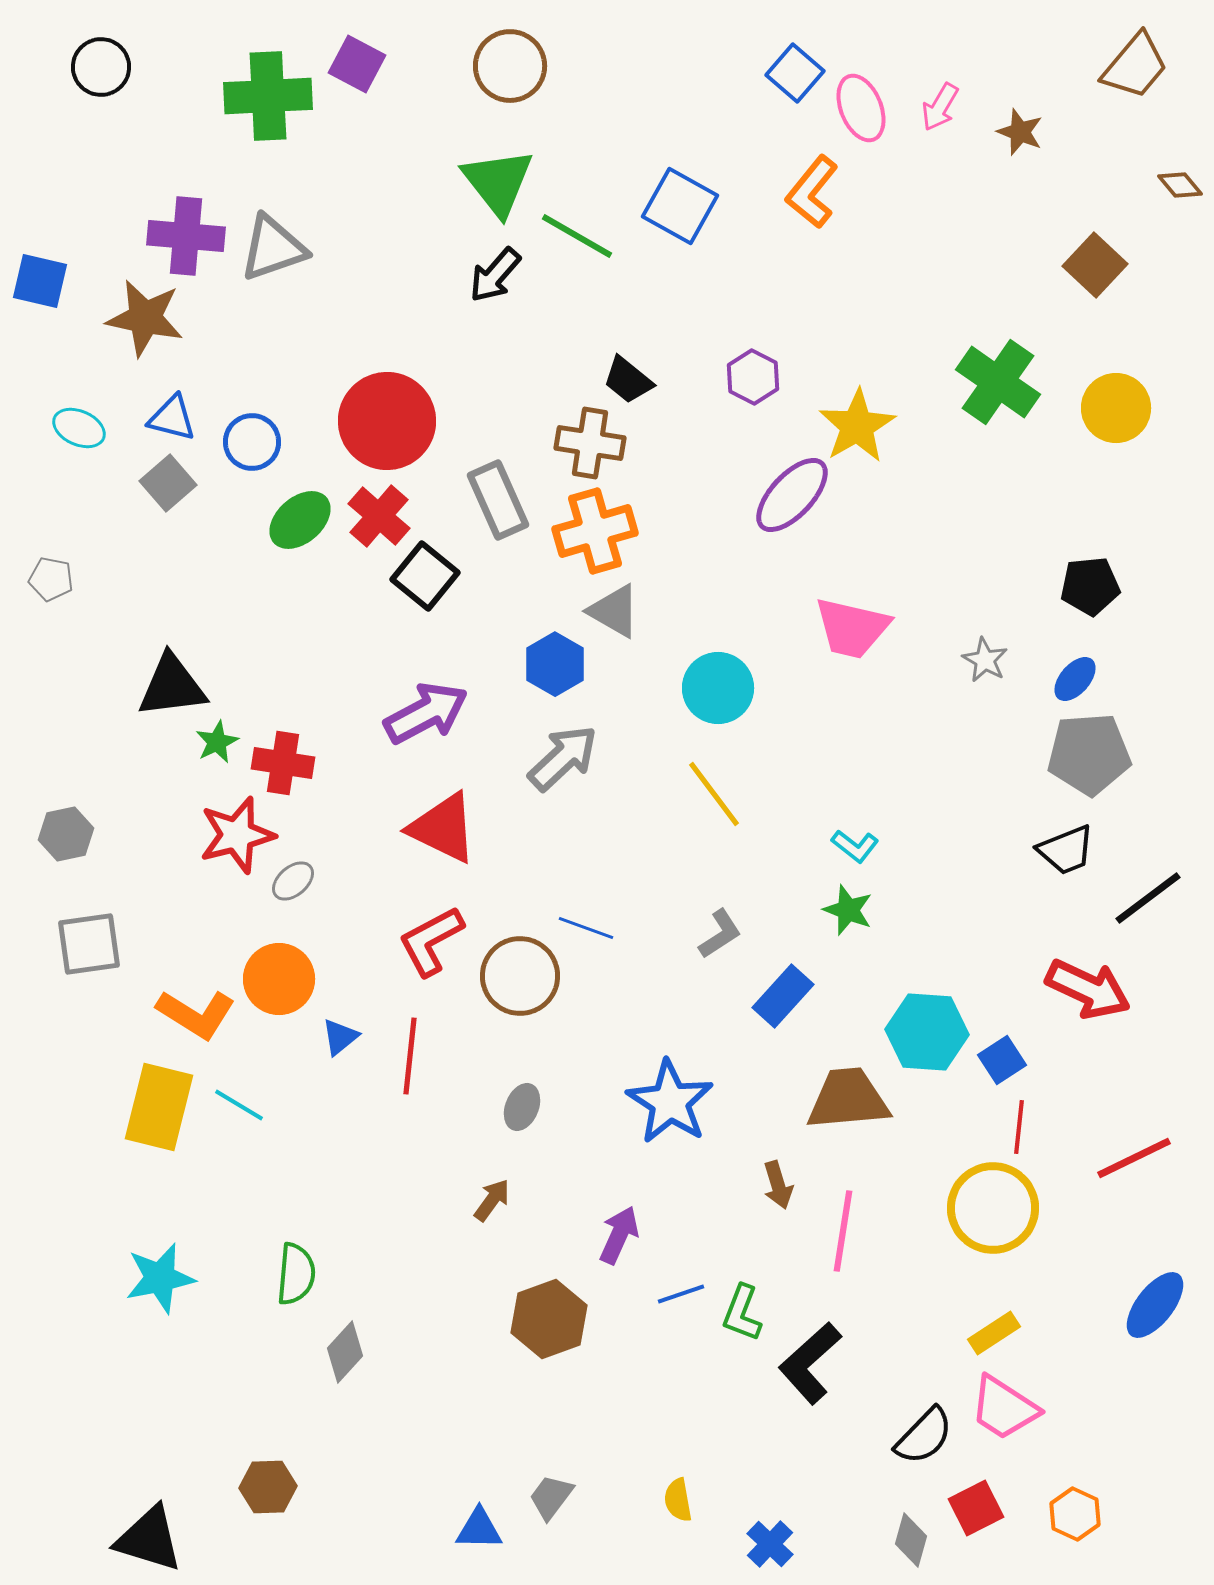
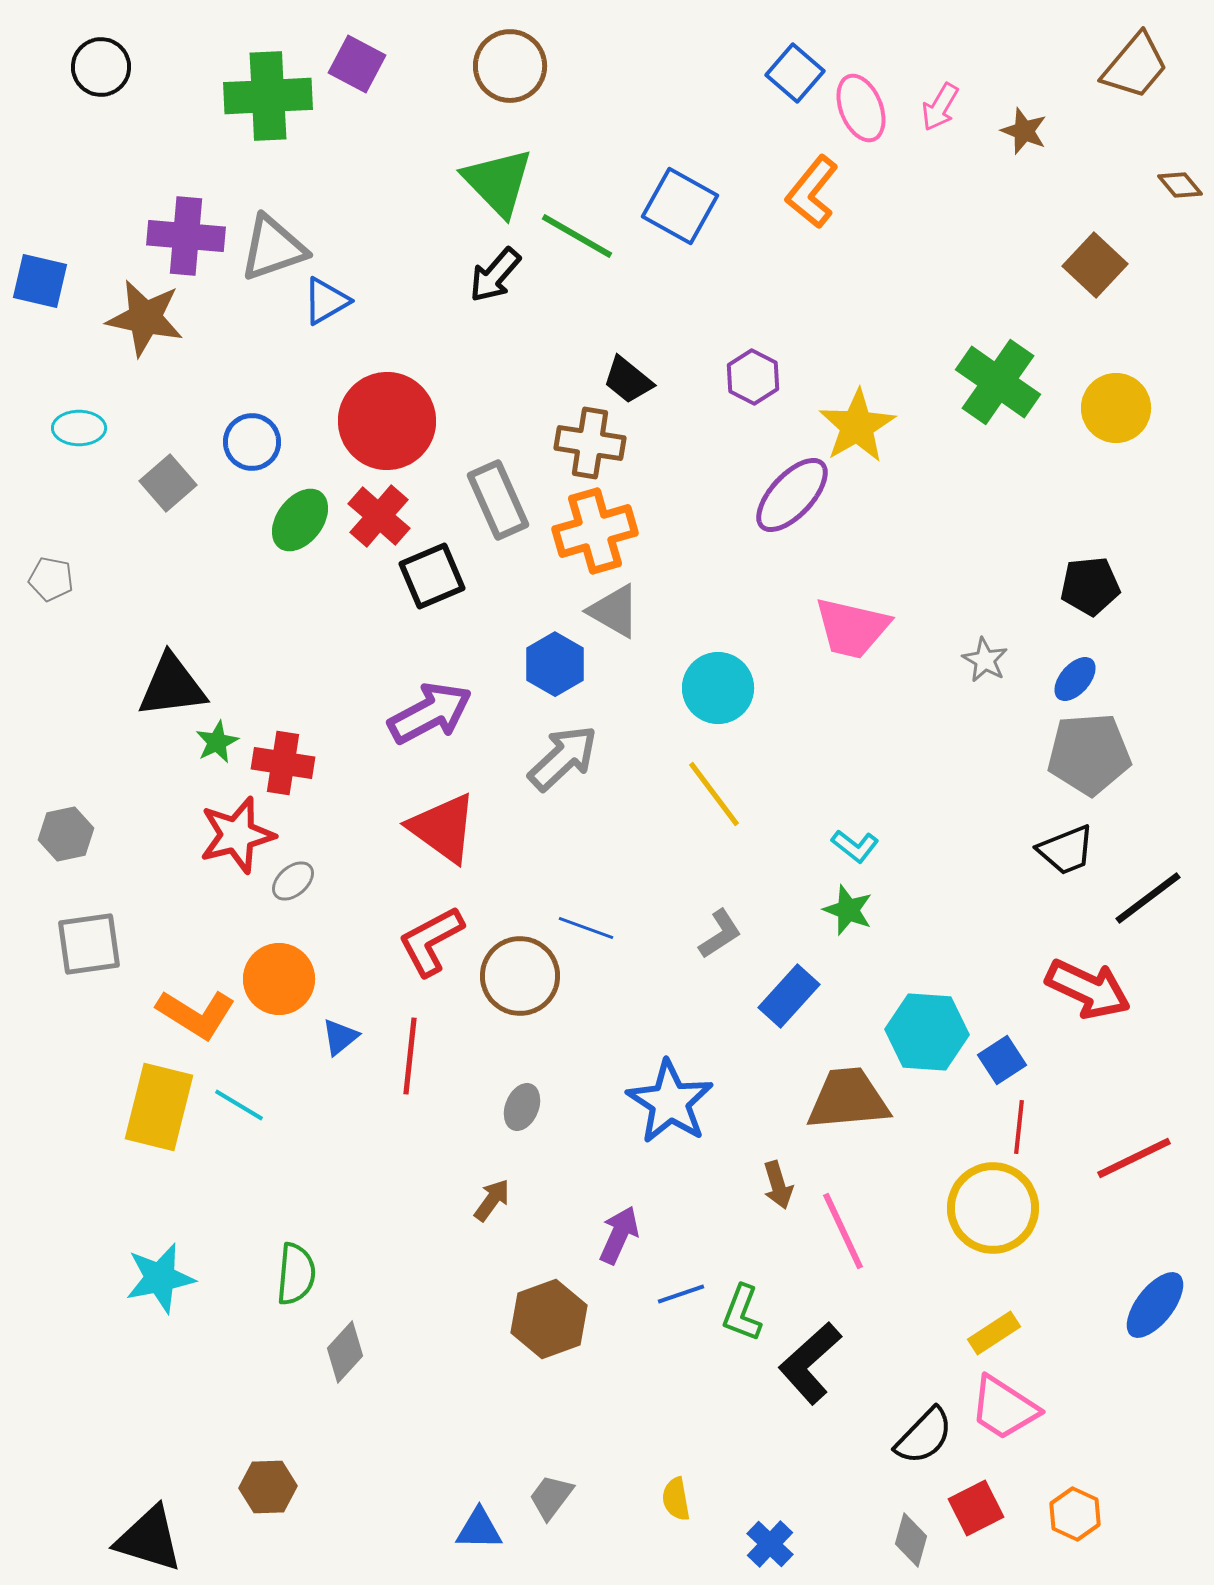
brown star at (1020, 132): moved 4 px right, 1 px up
green triangle at (498, 182): rotated 6 degrees counterclockwise
blue triangle at (172, 418): moved 154 px right, 117 px up; rotated 44 degrees counterclockwise
cyan ellipse at (79, 428): rotated 24 degrees counterclockwise
green ellipse at (300, 520): rotated 12 degrees counterclockwise
black square at (425, 576): moved 7 px right; rotated 28 degrees clockwise
purple arrow at (426, 713): moved 4 px right
red triangle at (443, 828): rotated 10 degrees clockwise
blue rectangle at (783, 996): moved 6 px right
pink line at (843, 1231): rotated 34 degrees counterclockwise
yellow semicircle at (678, 1500): moved 2 px left, 1 px up
